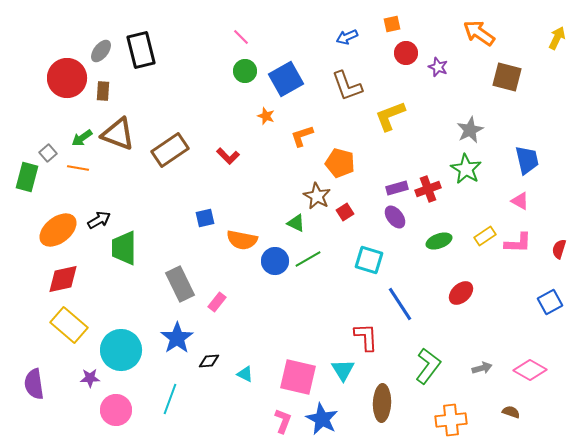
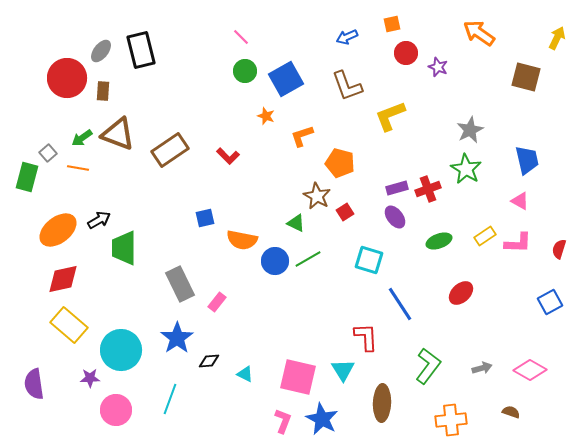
brown square at (507, 77): moved 19 px right
